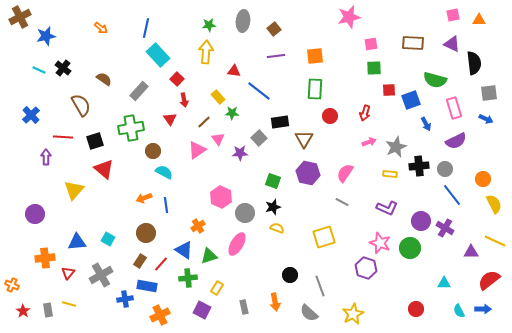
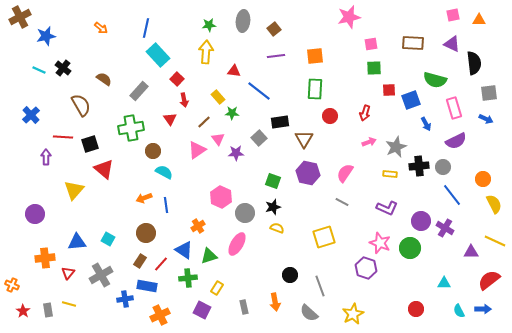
black square at (95, 141): moved 5 px left, 3 px down
purple star at (240, 153): moved 4 px left
gray circle at (445, 169): moved 2 px left, 2 px up
